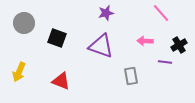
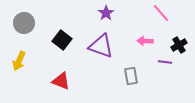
purple star: rotated 21 degrees counterclockwise
black square: moved 5 px right, 2 px down; rotated 18 degrees clockwise
yellow arrow: moved 11 px up
